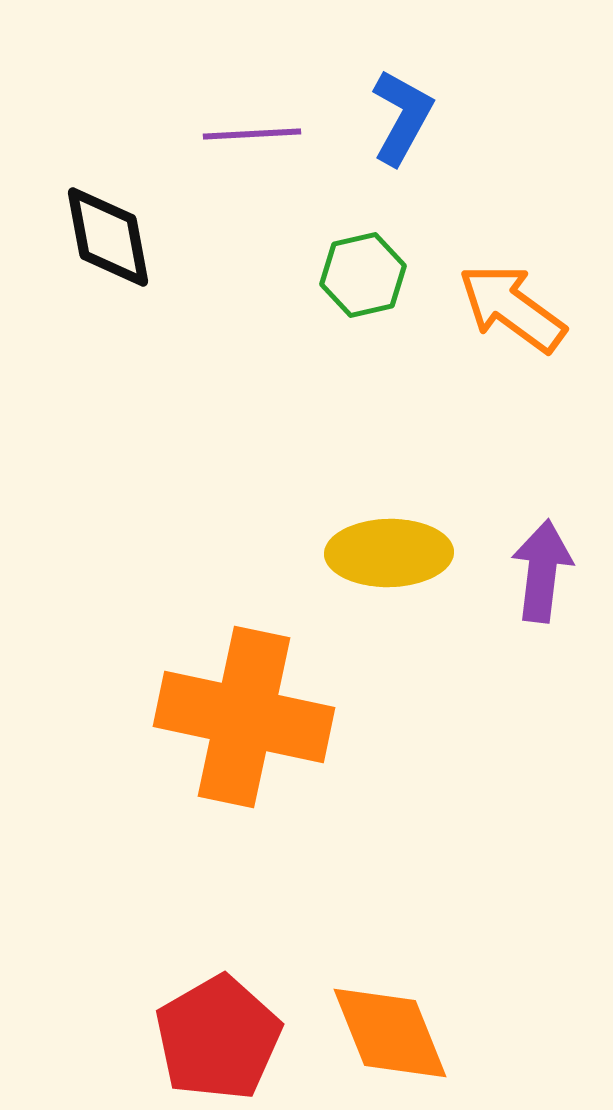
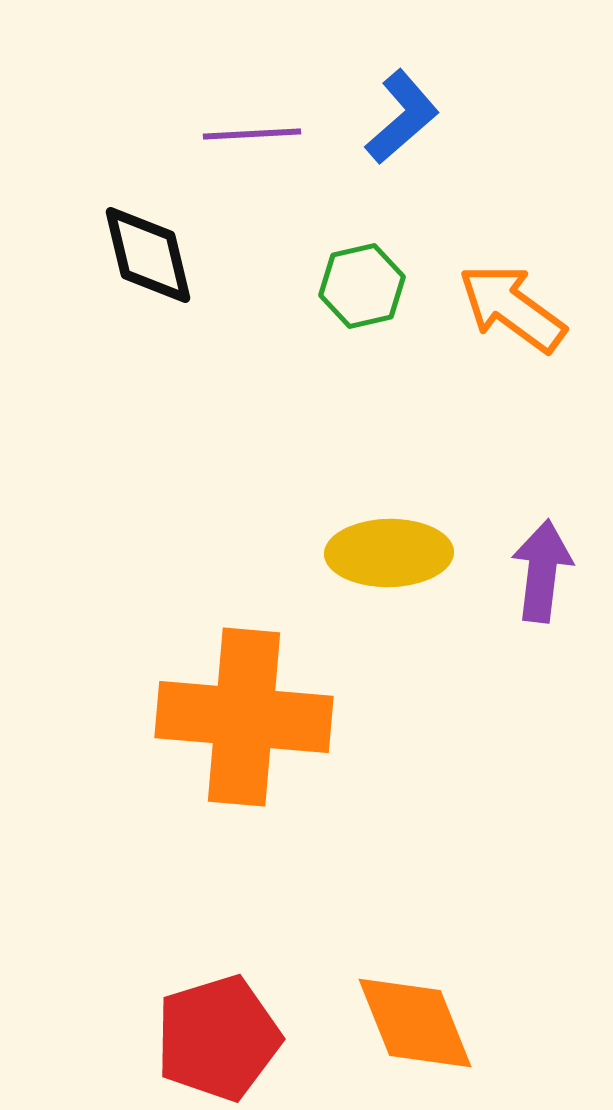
blue L-shape: rotated 20 degrees clockwise
black diamond: moved 40 px right, 18 px down; rotated 3 degrees counterclockwise
green hexagon: moved 1 px left, 11 px down
orange cross: rotated 7 degrees counterclockwise
orange diamond: moved 25 px right, 10 px up
red pentagon: rotated 13 degrees clockwise
